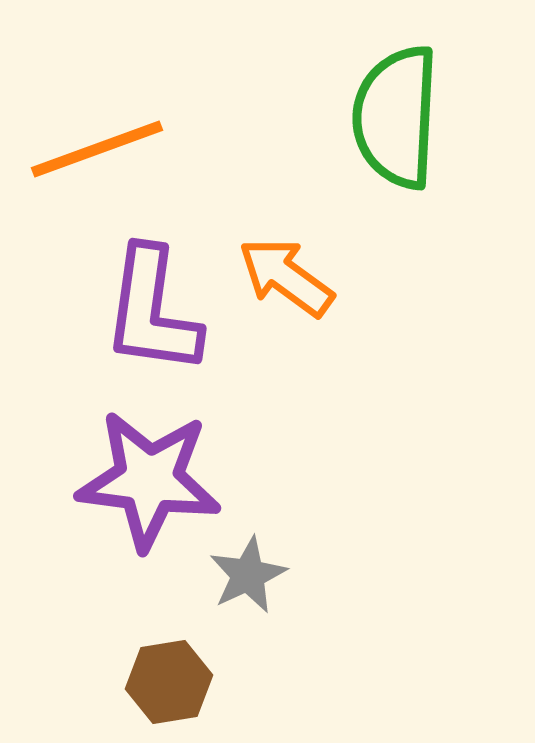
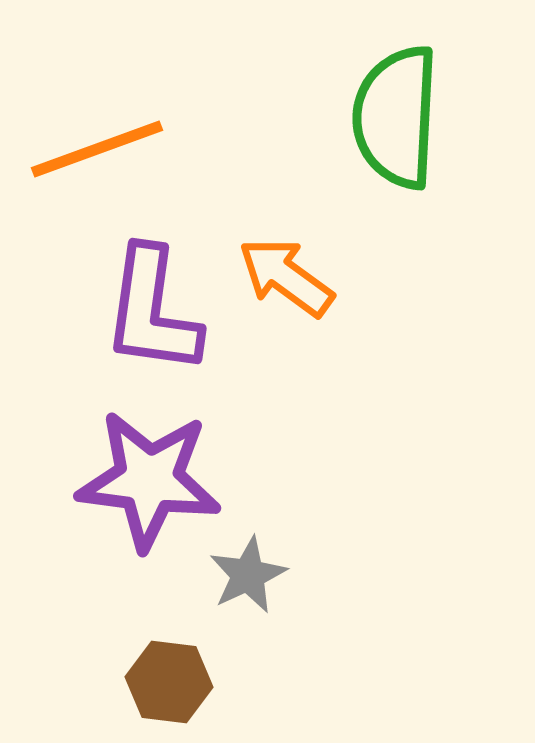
brown hexagon: rotated 16 degrees clockwise
